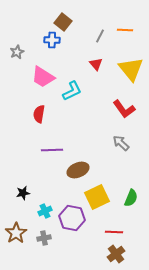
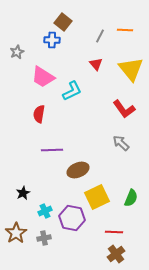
black star: rotated 16 degrees counterclockwise
